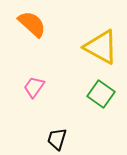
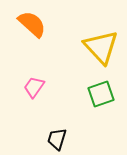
yellow triangle: rotated 18 degrees clockwise
green square: rotated 36 degrees clockwise
